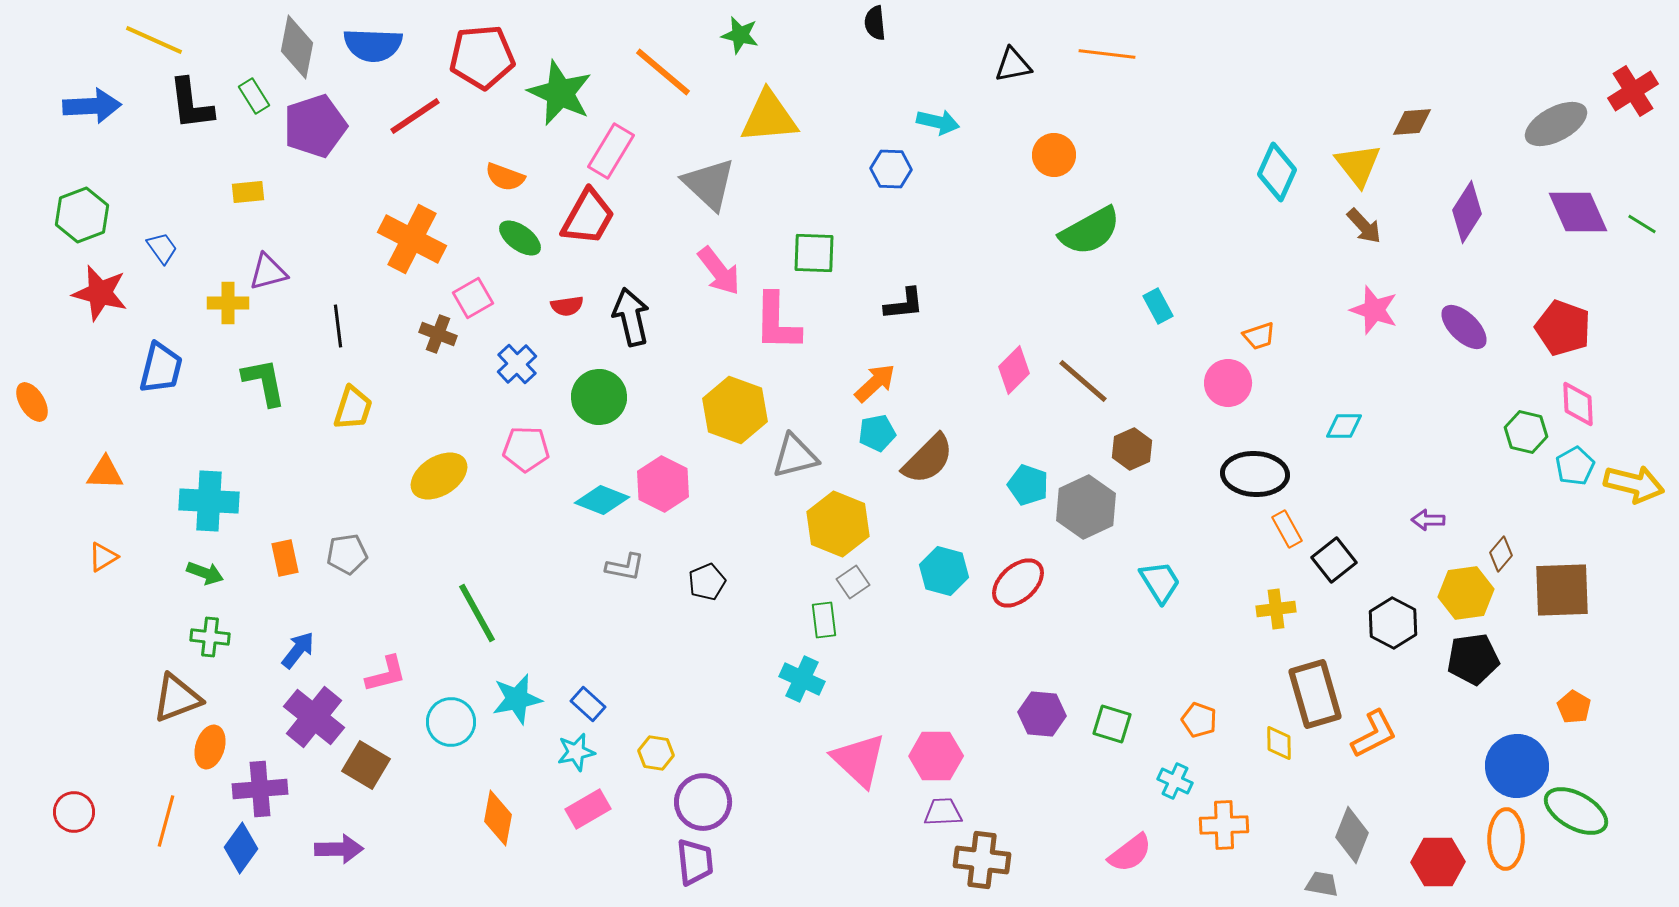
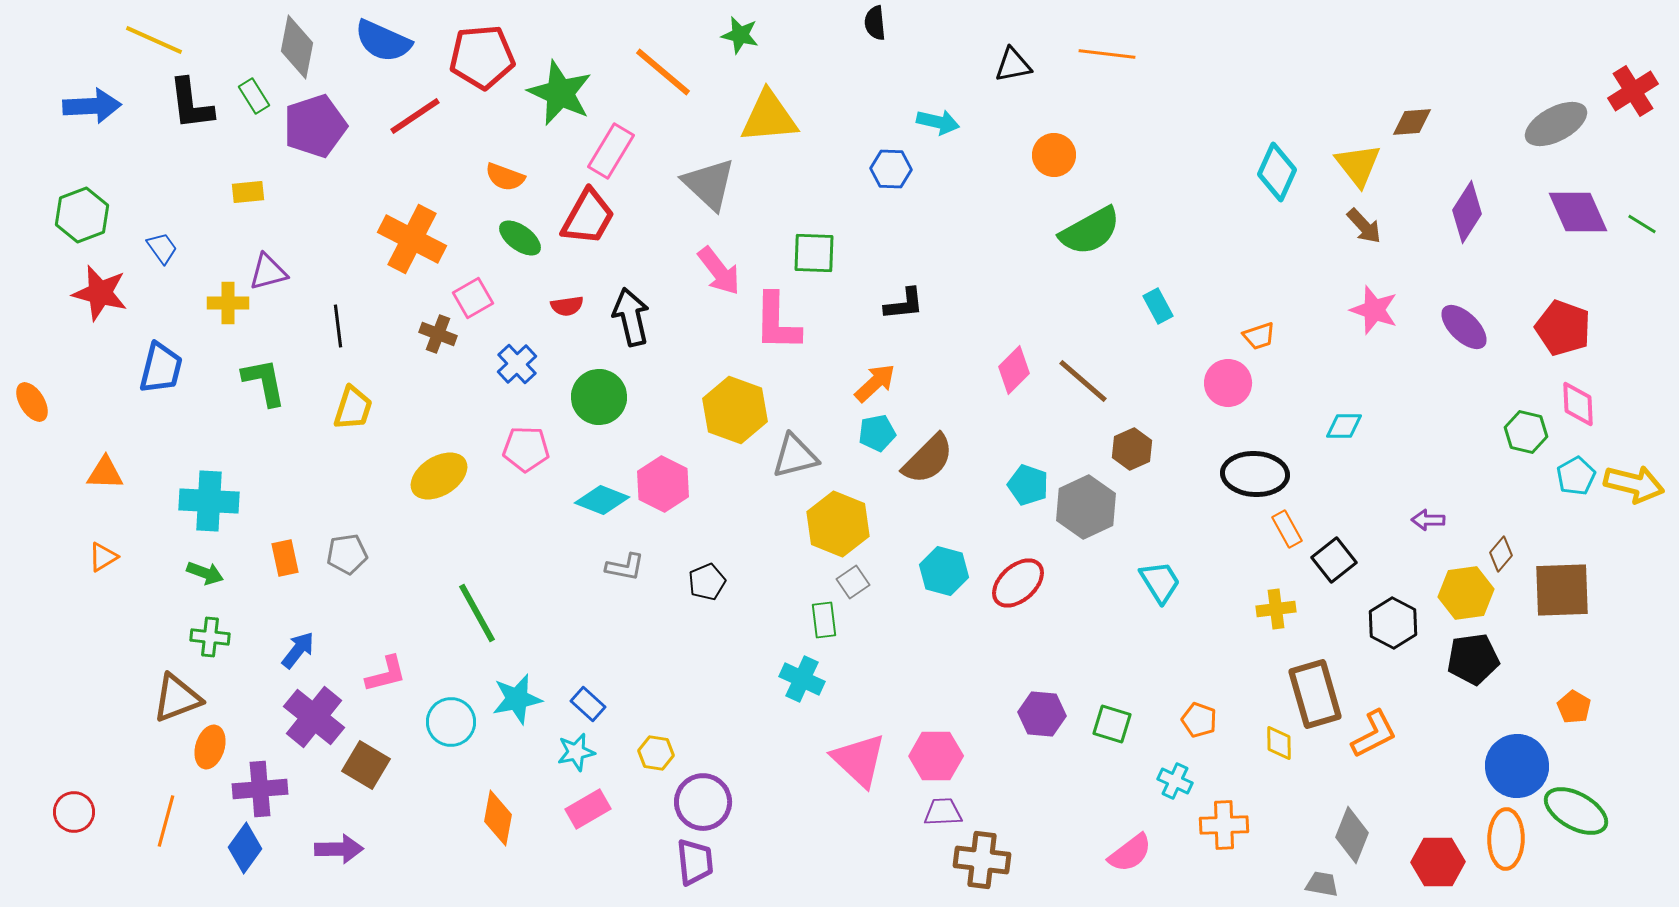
blue semicircle at (373, 45): moved 10 px right, 4 px up; rotated 22 degrees clockwise
cyan pentagon at (1575, 466): moved 1 px right, 10 px down
blue diamond at (241, 848): moved 4 px right
